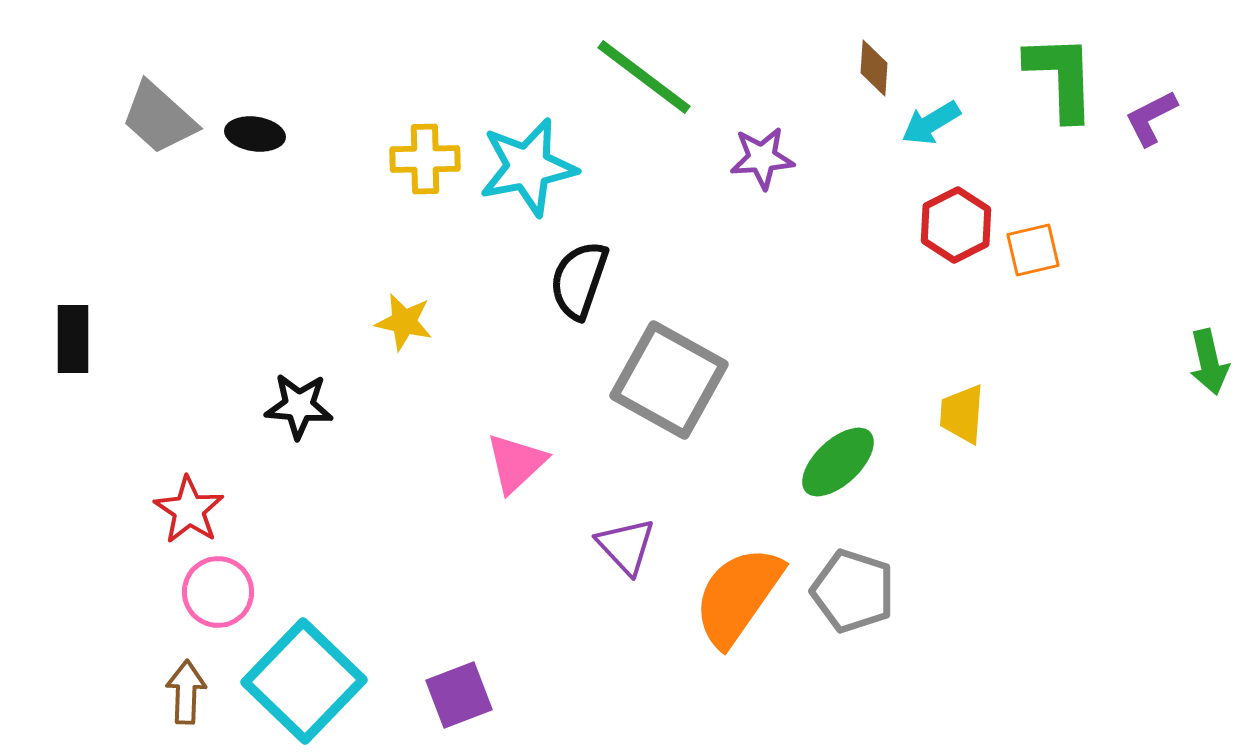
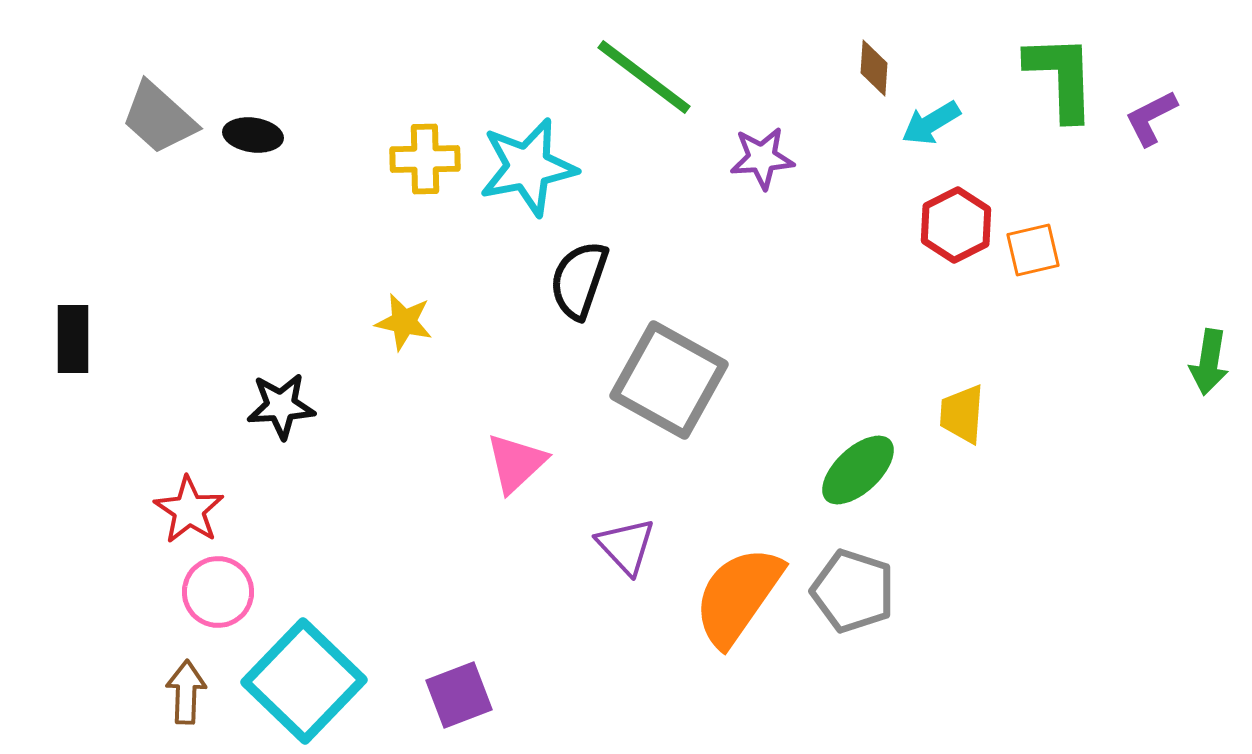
black ellipse: moved 2 px left, 1 px down
green arrow: rotated 22 degrees clockwise
black star: moved 18 px left; rotated 8 degrees counterclockwise
green ellipse: moved 20 px right, 8 px down
